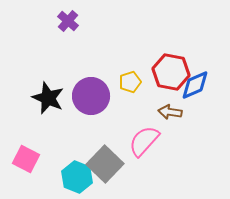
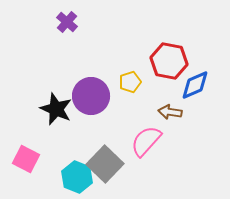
purple cross: moved 1 px left, 1 px down
red hexagon: moved 2 px left, 11 px up
black star: moved 8 px right, 11 px down
pink semicircle: moved 2 px right
